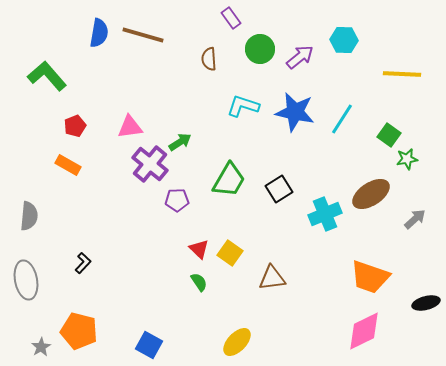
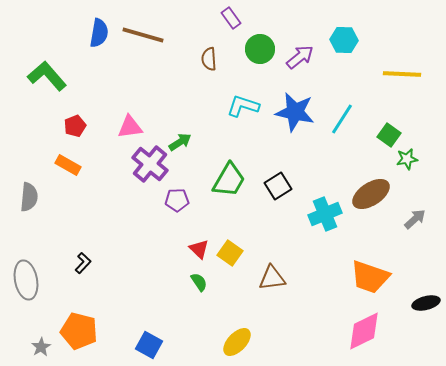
black square: moved 1 px left, 3 px up
gray semicircle: moved 19 px up
